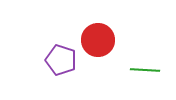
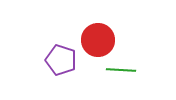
green line: moved 24 px left
